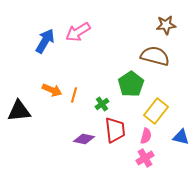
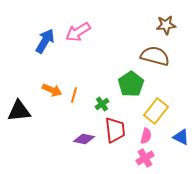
blue triangle: rotated 12 degrees clockwise
